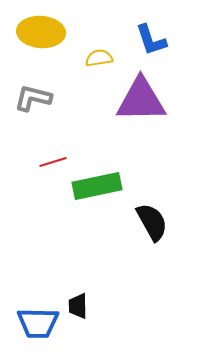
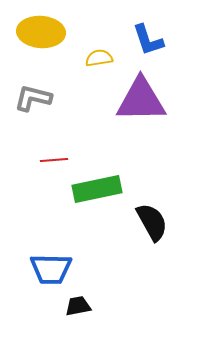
blue L-shape: moved 3 px left
red line: moved 1 px right, 2 px up; rotated 12 degrees clockwise
green rectangle: moved 3 px down
black trapezoid: rotated 80 degrees clockwise
blue trapezoid: moved 13 px right, 54 px up
